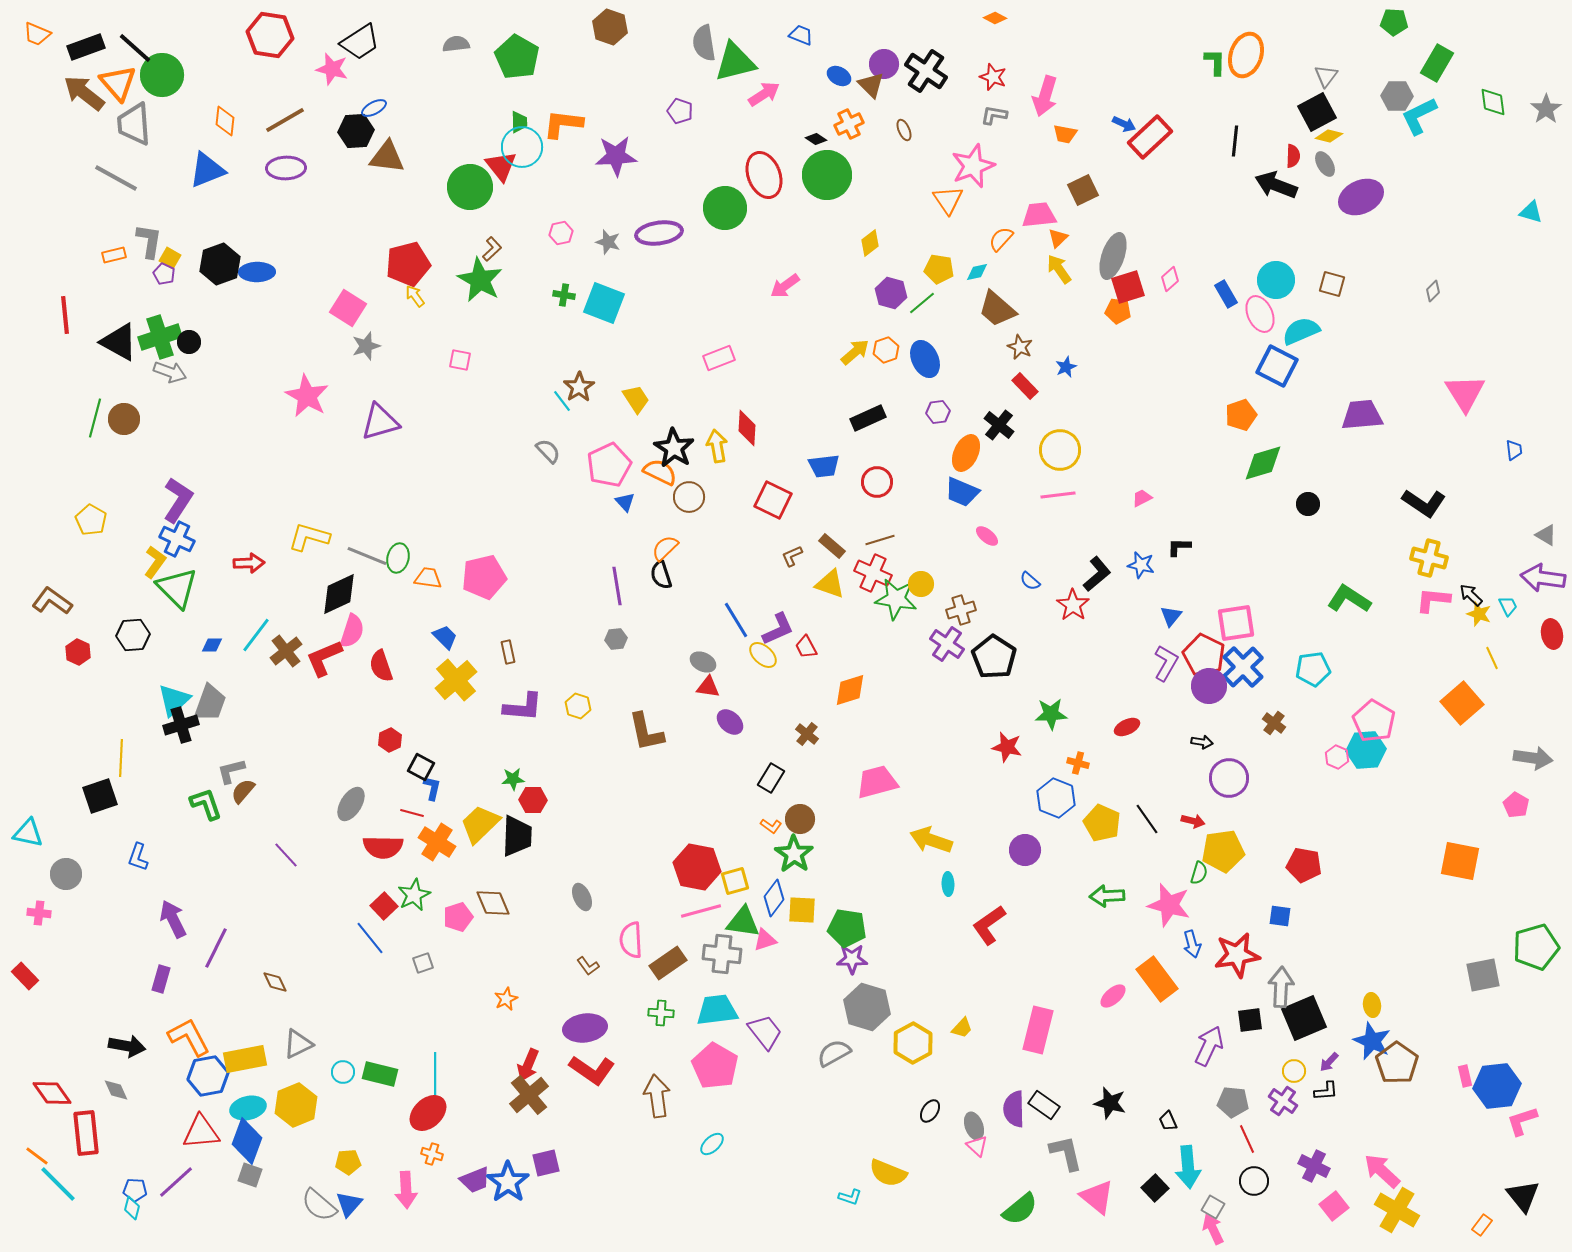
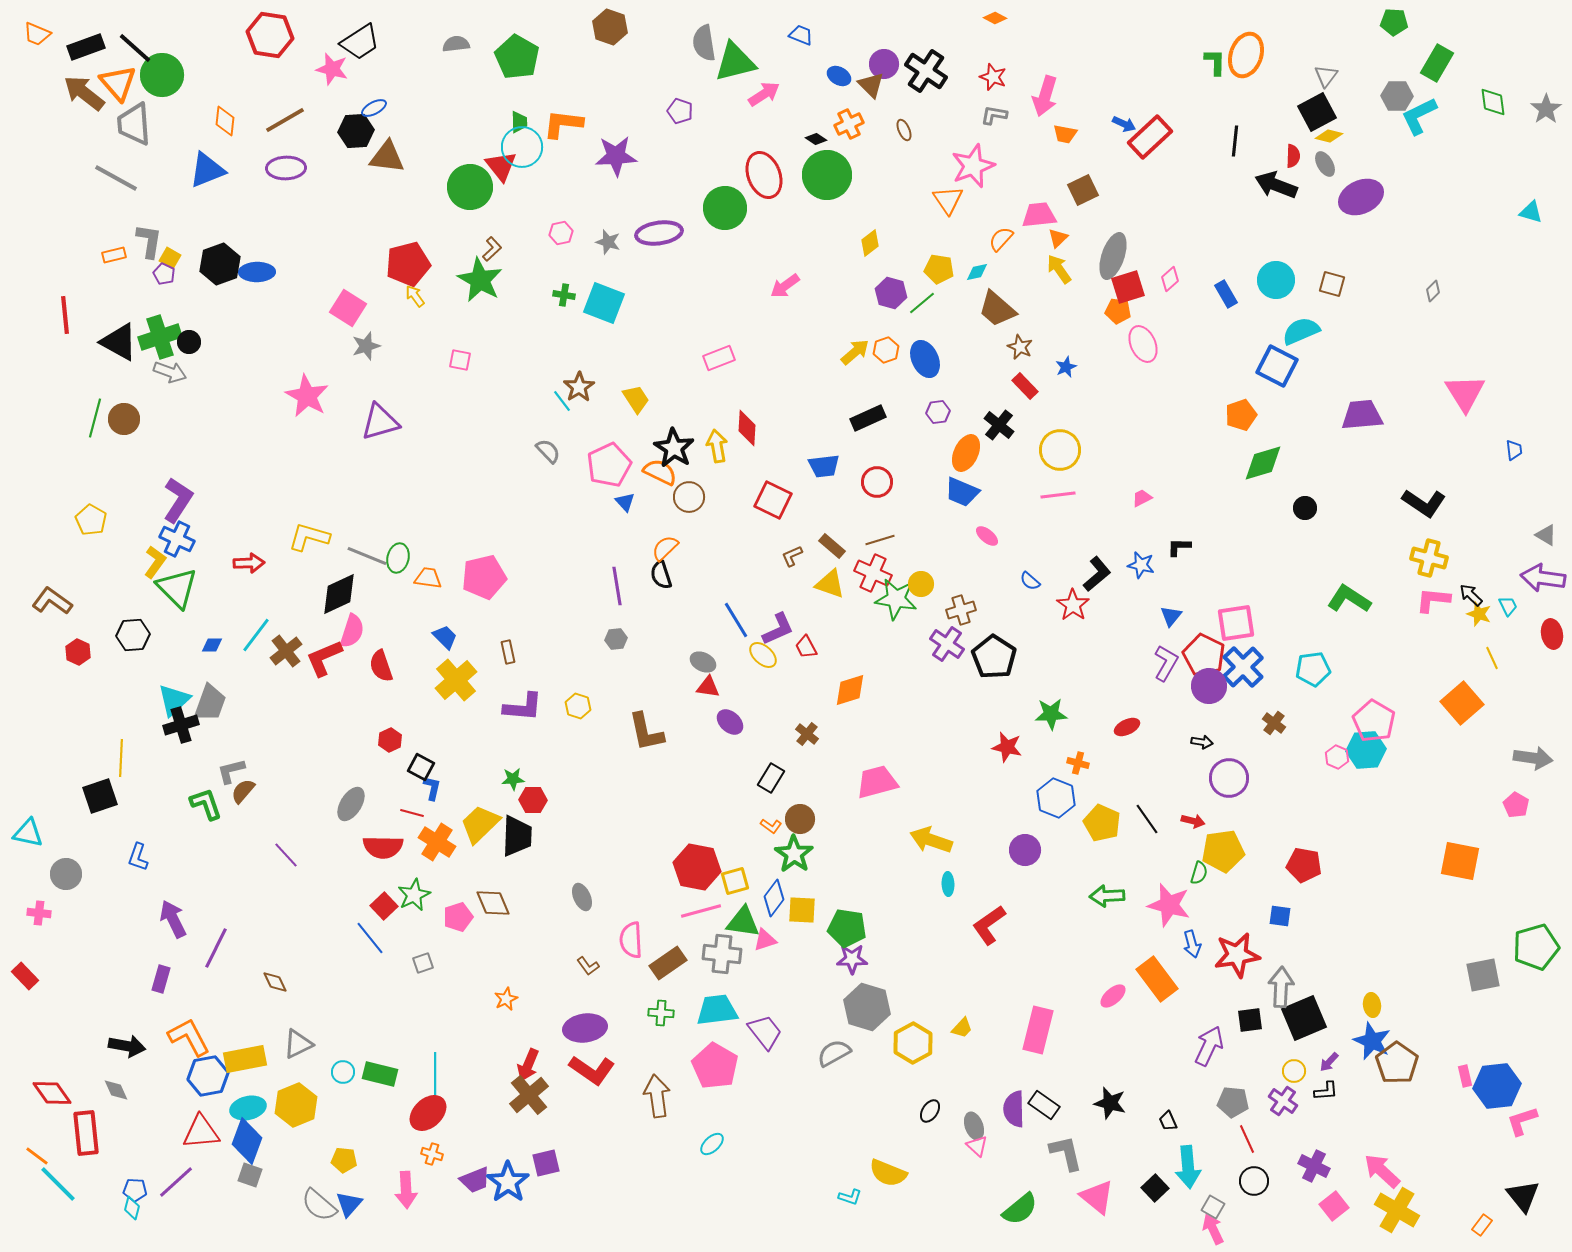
pink ellipse at (1260, 314): moved 117 px left, 30 px down
black circle at (1308, 504): moved 3 px left, 4 px down
yellow pentagon at (348, 1162): moved 4 px left, 2 px up; rotated 10 degrees clockwise
